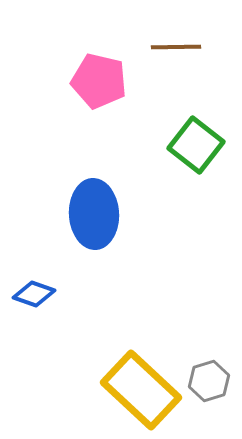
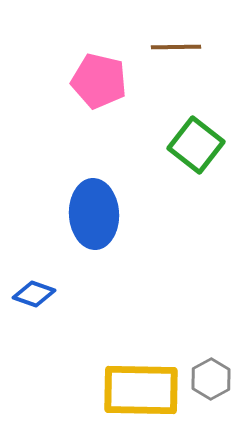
gray hexagon: moved 2 px right, 2 px up; rotated 12 degrees counterclockwise
yellow rectangle: rotated 42 degrees counterclockwise
